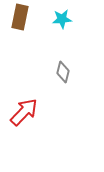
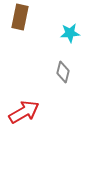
cyan star: moved 8 px right, 14 px down
red arrow: rotated 16 degrees clockwise
